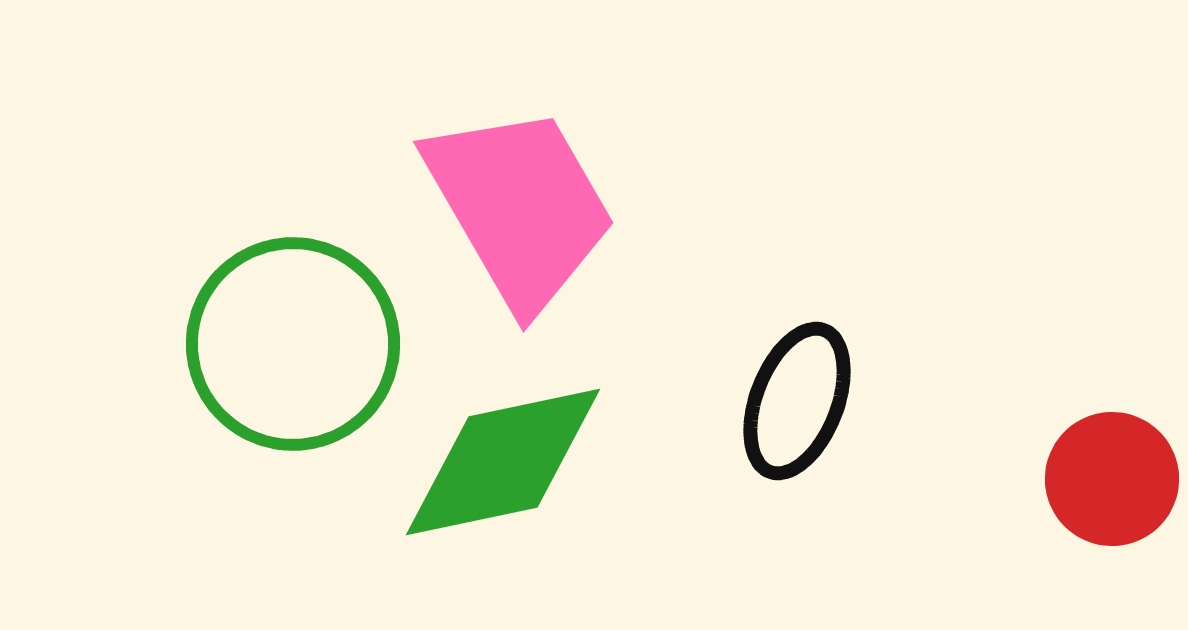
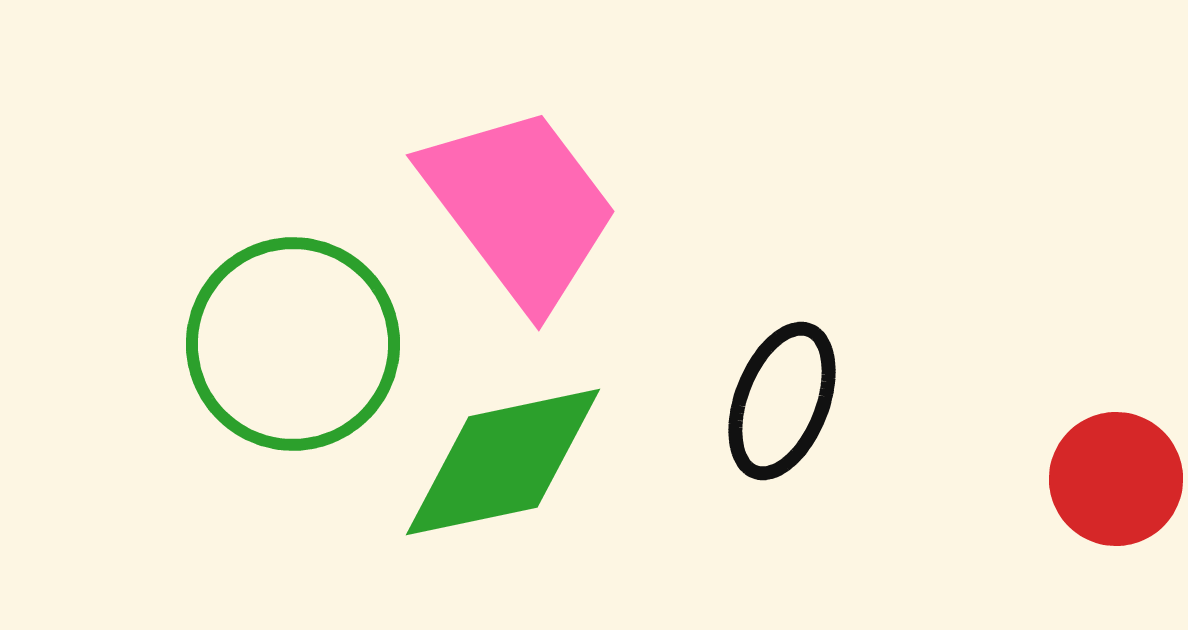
pink trapezoid: rotated 7 degrees counterclockwise
black ellipse: moved 15 px left
red circle: moved 4 px right
